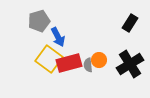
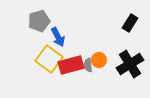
red rectangle: moved 2 px right, 2 px down
